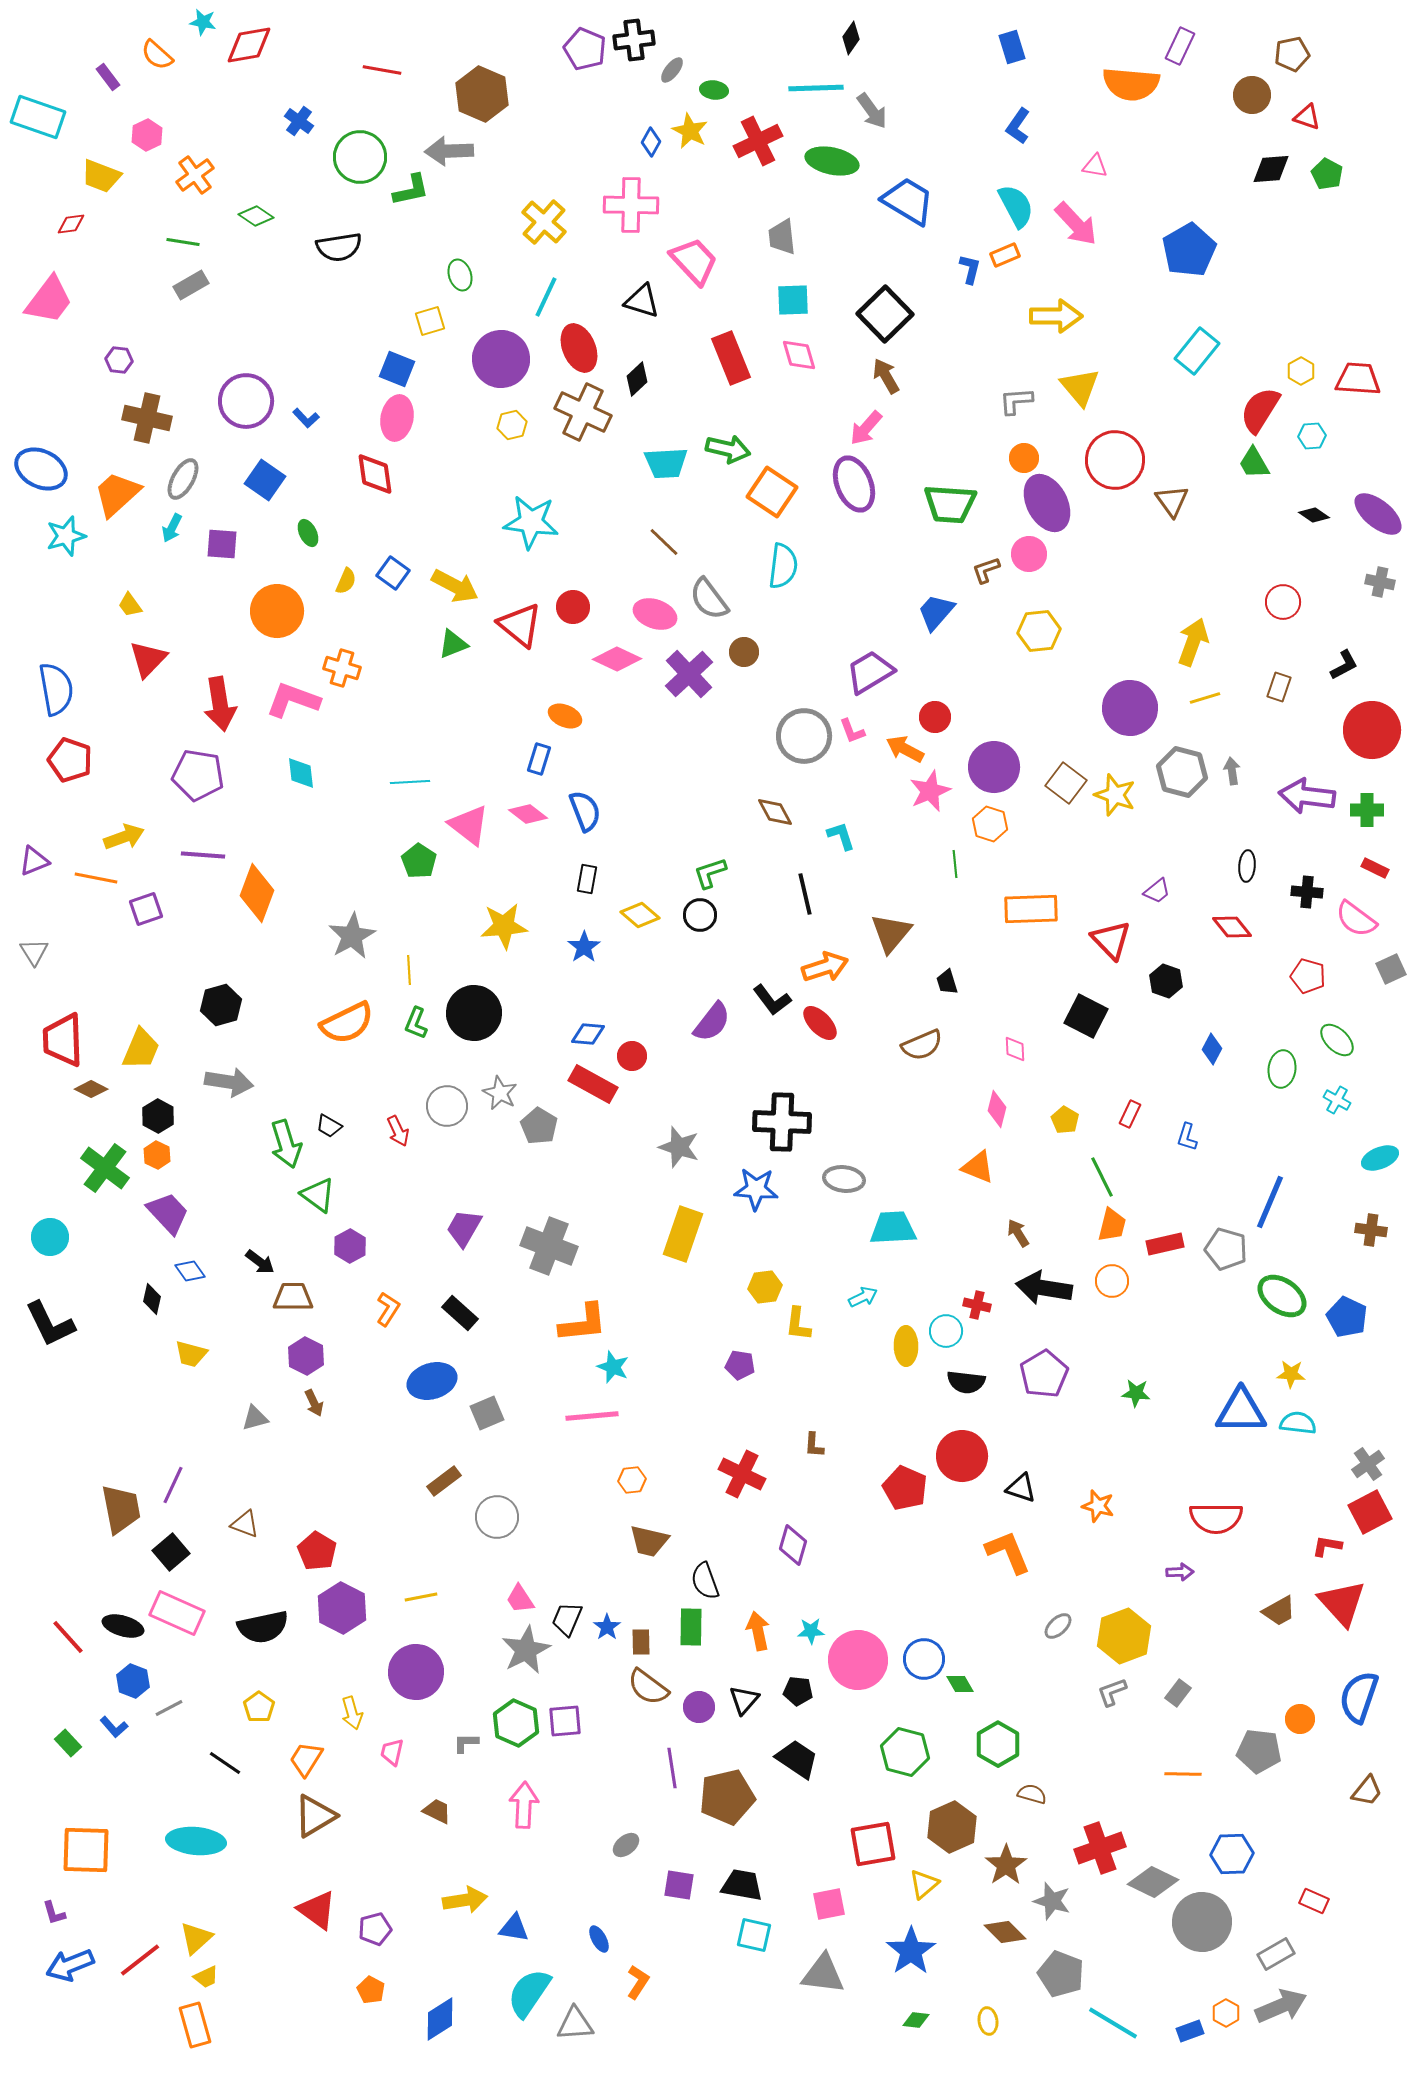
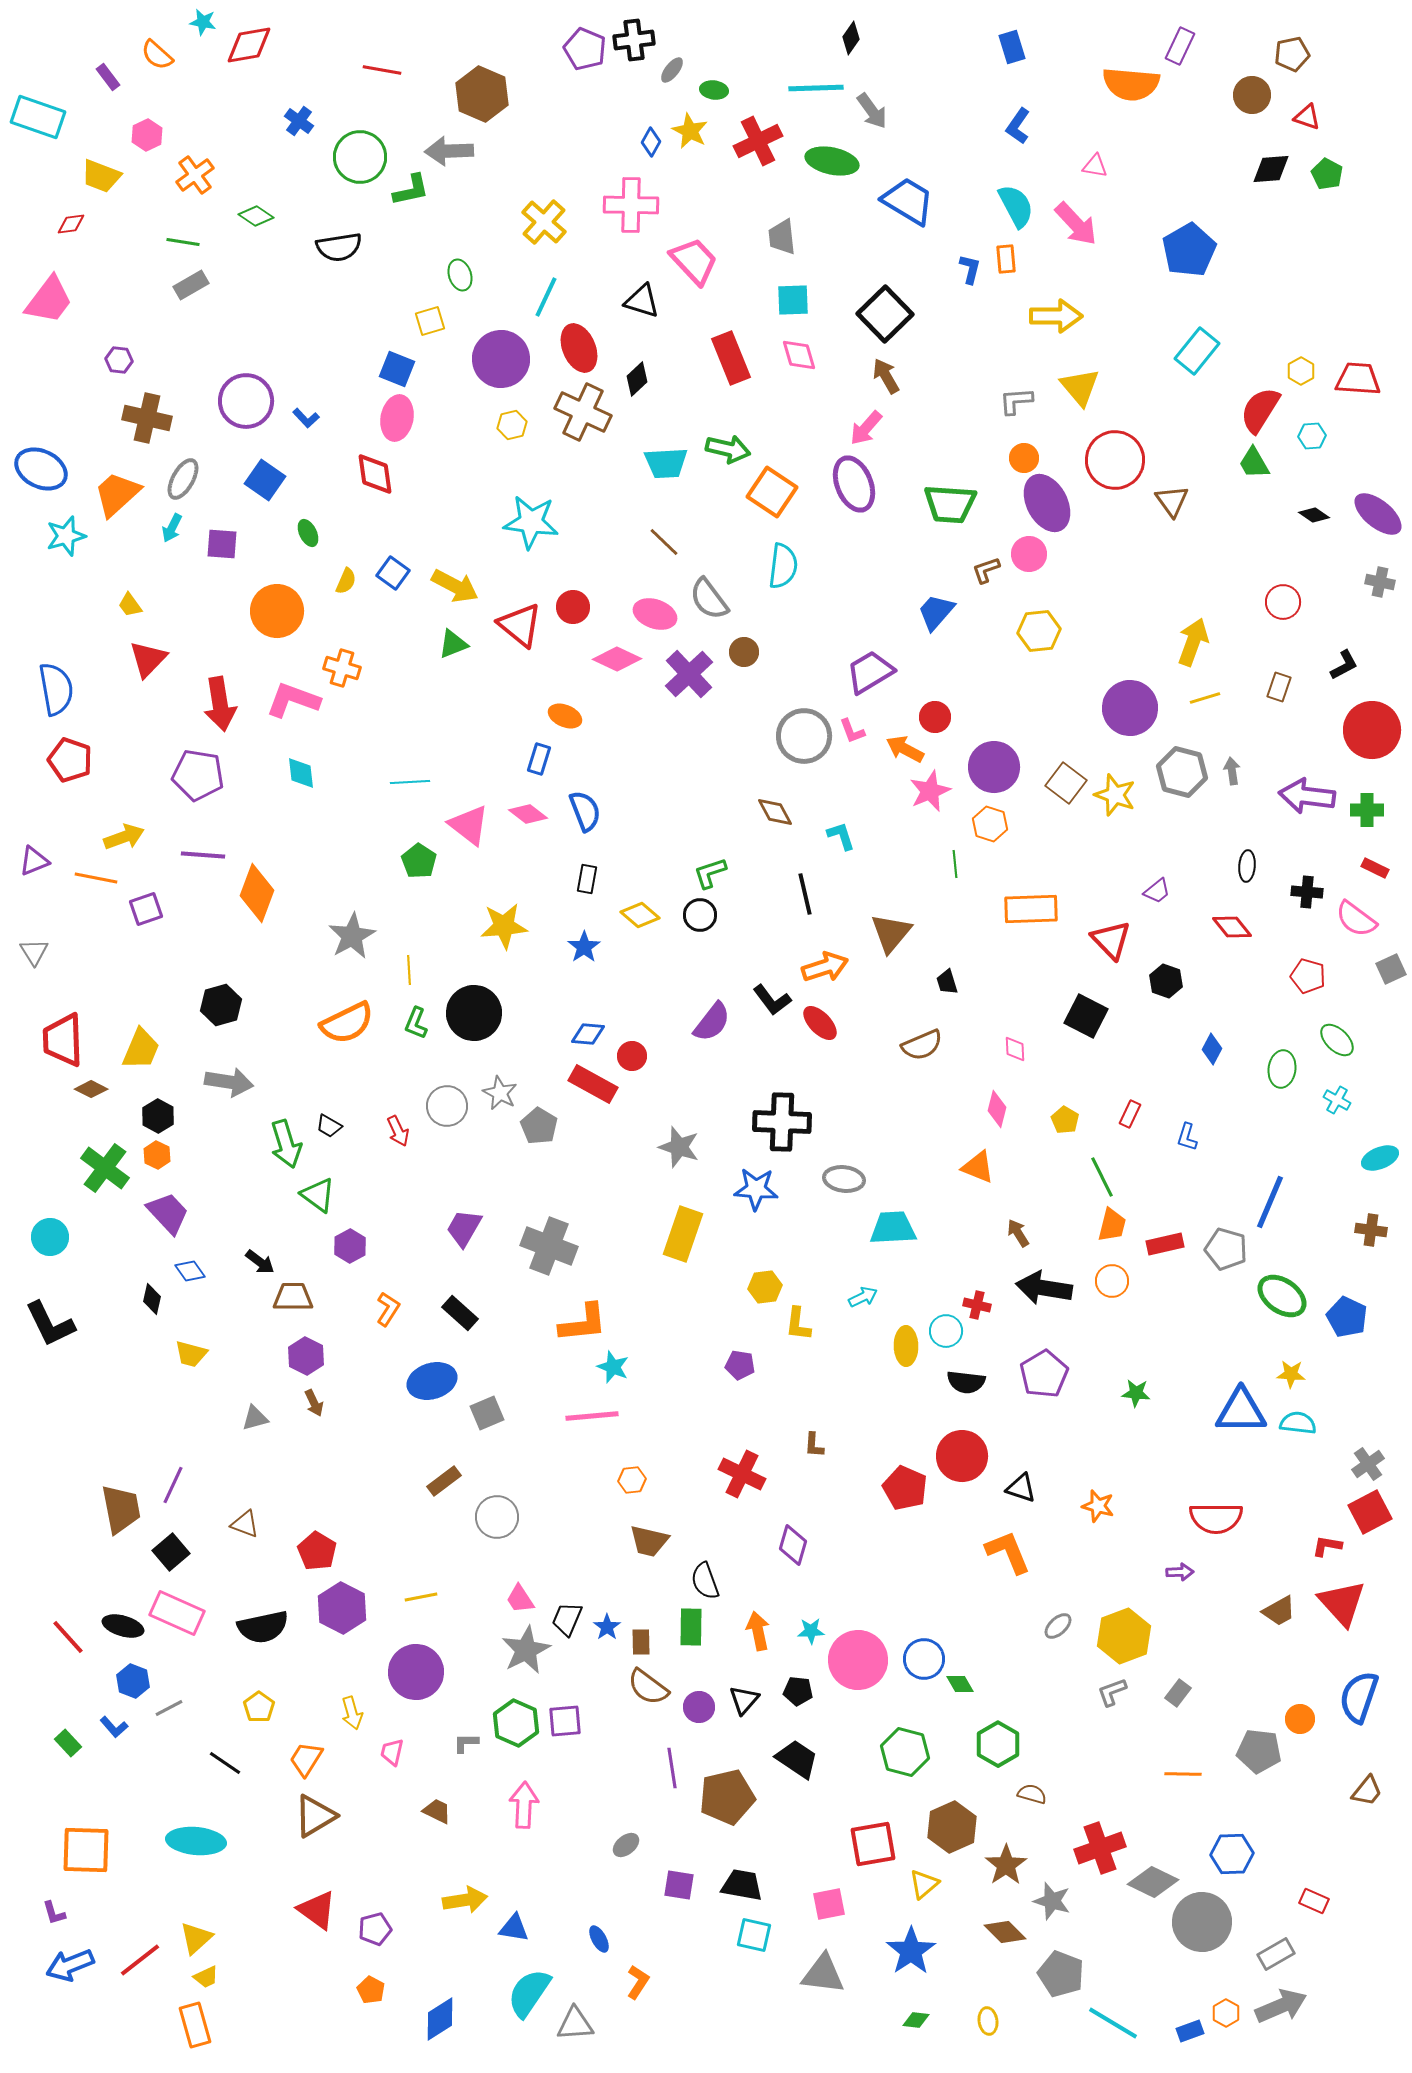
orange rectangle at (1005, 255): moved 1 px right, 4 px down; rotated 72 degrees counterclockwise
